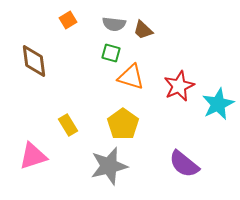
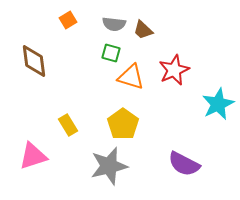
red star: moved 5 px left, 16 px up
purple semicircle: rotated 12 degrees counterclockwise
